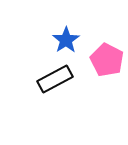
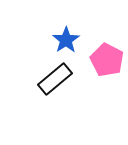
black rectangle: rotated 12 degrees counterclockwise
